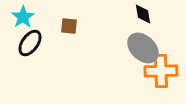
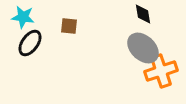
cyan star: rotated 30 degrees counterclockwise
orange cross: rotated 16 degrees counterclockwise
